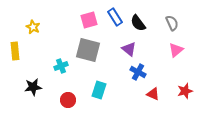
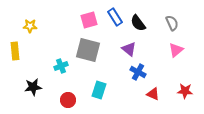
yellow star: moved 3 px left, 1 px up; rotated 24 degrees counterclockwise
red star: rotated 21 degrees clockwise
